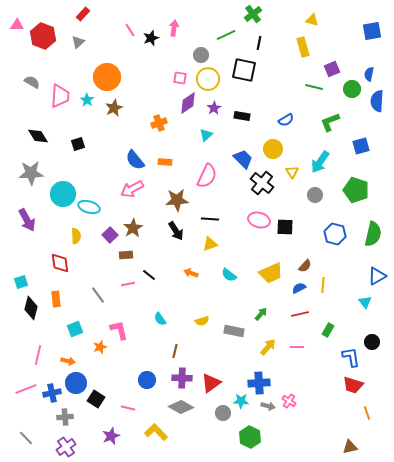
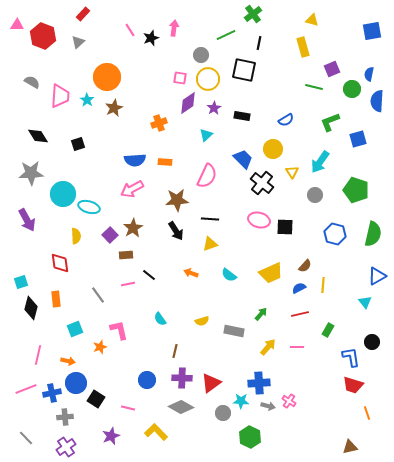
blue square at (361, 146): moved 3 px left, 7 px up
blue semicircle at (135, 160): rotated 55 degrees counterclockwise
